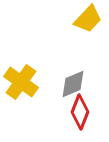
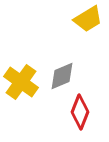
yellow trapezoid: rotated 16 degrees clockwise
gray diamond: moved 11 px left, 8 px up
